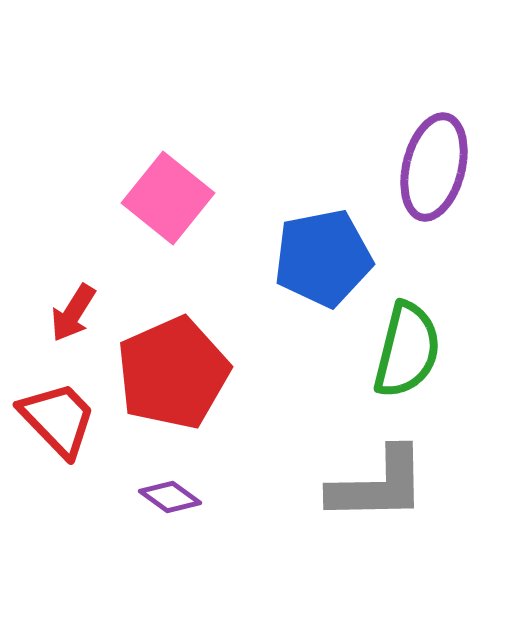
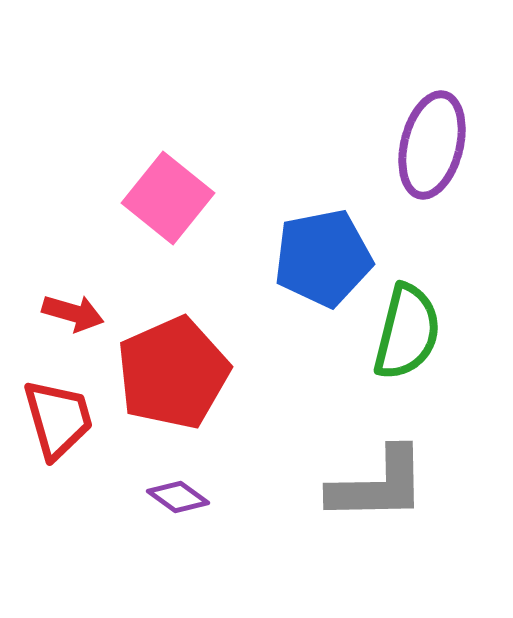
purple ellipse: moved 2 px left, 22 px up
red arrow: rotated 106 degrees counterclockwise
green semicircle: moved 18 px up
red trapezoid: rotated 28 degrees clockwise
purple diamond: moved 8 px right
